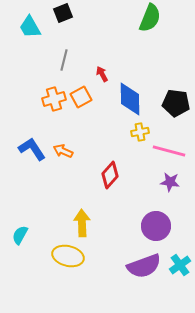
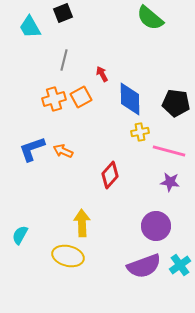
green semicircle: rotated 108 degrees clockwise
blue L-shape: rotated 76 degrees counterclockwise
